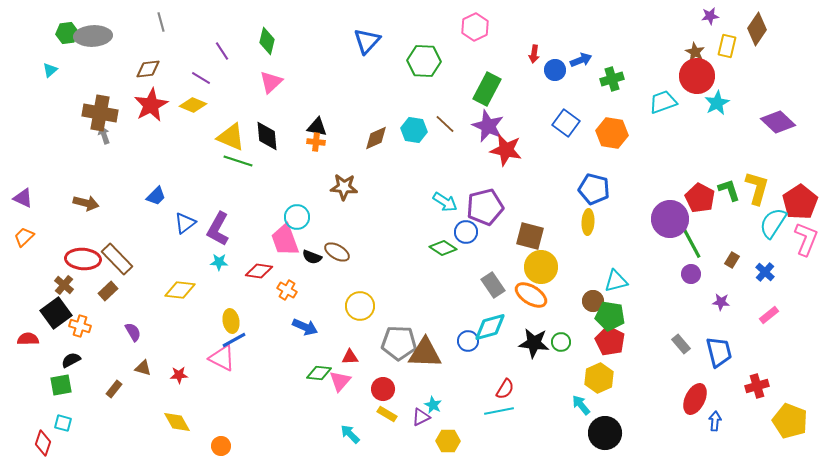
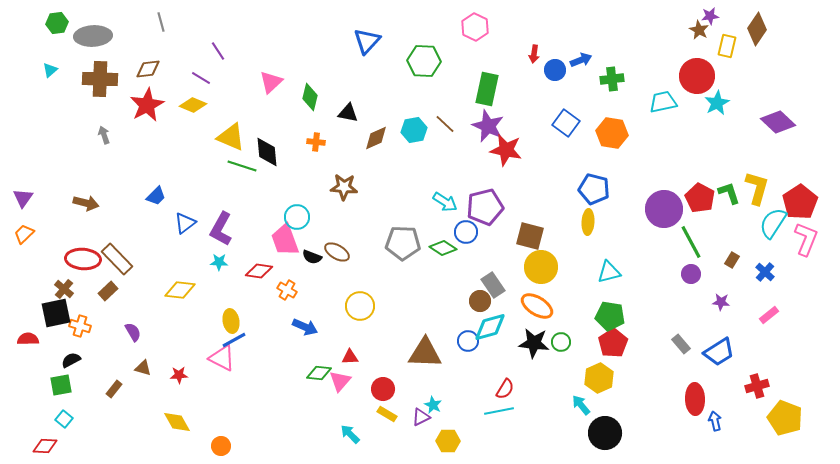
pink hexagon at (475, 27): rotated 8 degrees counterclockwise
green hexagon at (67, 33): moved 10 px left, 10 px up
green diamond at (267, 41): moved 43 px right, 56 px down
purple line at (222, 51): moved 4 px left
brown star at (695, 52): moved 4 px right, 22 px up
green cross at (612, 79): rotated 10 degrees clockwise
green rectangle at (487, 89): rotated 16 degrees counterclockwise
cyan trapezoid at (663, 102): rotated 8 degrees clockwise
red star at (151, 105): moved 4 px left
brown cross at (100, 113): moved 34 px up; rotated 8 degrees counterclockwise
black triangle at (317, 127): moved 31 px right, 14 px up
cyan hexagon at (414, 130): rotated 20 degrees counterclockwise
black diamond at (267, 136): moved 16 px down
green line at (238, 161): moved 4 px right, 5 px down
green L-shape at (729, 190): moved 3 px down
purple triangle at (23, 198): rotated 40 degrees clockwise
purple circle at (670, 219): moved 6 px left, 10 px up
purple L-shape at (218, 229): moved 3 px right
orange trapezoid at (24, 237): moved 3 px up
cyan triangle at (616, 281): moved 7 px left, 9 px up
brown cross at (64, 285): moved 4 px down
orange ellipse at (531, 295): moved 6 px right, 11 px down
brown circle at (593, 301): moved 113 px left
black square at (56, 313): rotated 24 degrees clockwise
red pentagon at (610, 341): moved 3 px right, 2 px down; rotated 12 degrees clockwise
gray pentagon at (399, 343): moved 4 px right, 100 px up
blue trapezoid at (719, 352): rotated 72 degrees clockwise
red ellipse at (695, 399): rotated 28 degrees counterclockwise
blue arrow at (715, 421): rotated 18 degrees counterclockwise
yellow pentagon at (790, 421): moved 5 px left, 3 px up
cyan square at (63, 423): moved 1 px right, 4 px up; rotated 24 degrees clockwise
red diamond at (43, 443): moved 2 px right, 3 px down; rotated 75 degrees clockwise
